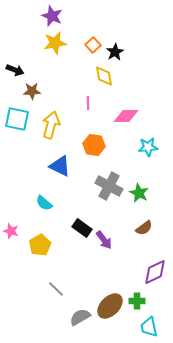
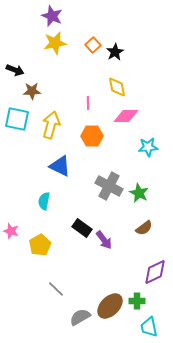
yellow diamond: moved 13 px right, 11 px down
orange hexagon: moved 2 px left, 9 px up; rotated 10 degrees counterclockwise
cyan semicircle: moved 2 px up; rotated 60 degrees clockwise
